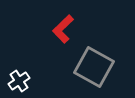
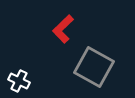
white cross: rotated 30 degrees counterclockwise
